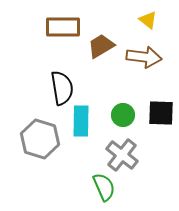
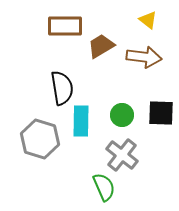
brown rectangle: moved 2 px right, 1 px up
green circle: moved 1 px left
